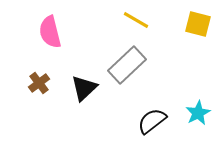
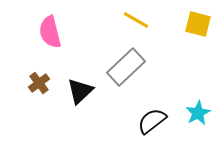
gray rectangle: moved 1 px left, 2 px down
black triangle: moved 4 px left, 3 px down
